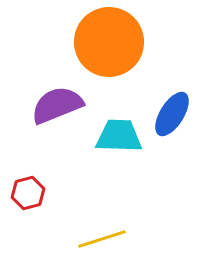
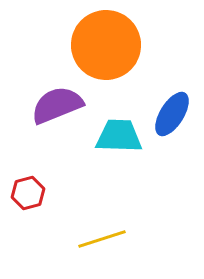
orange circle: moved 3 px left, 3 px down
